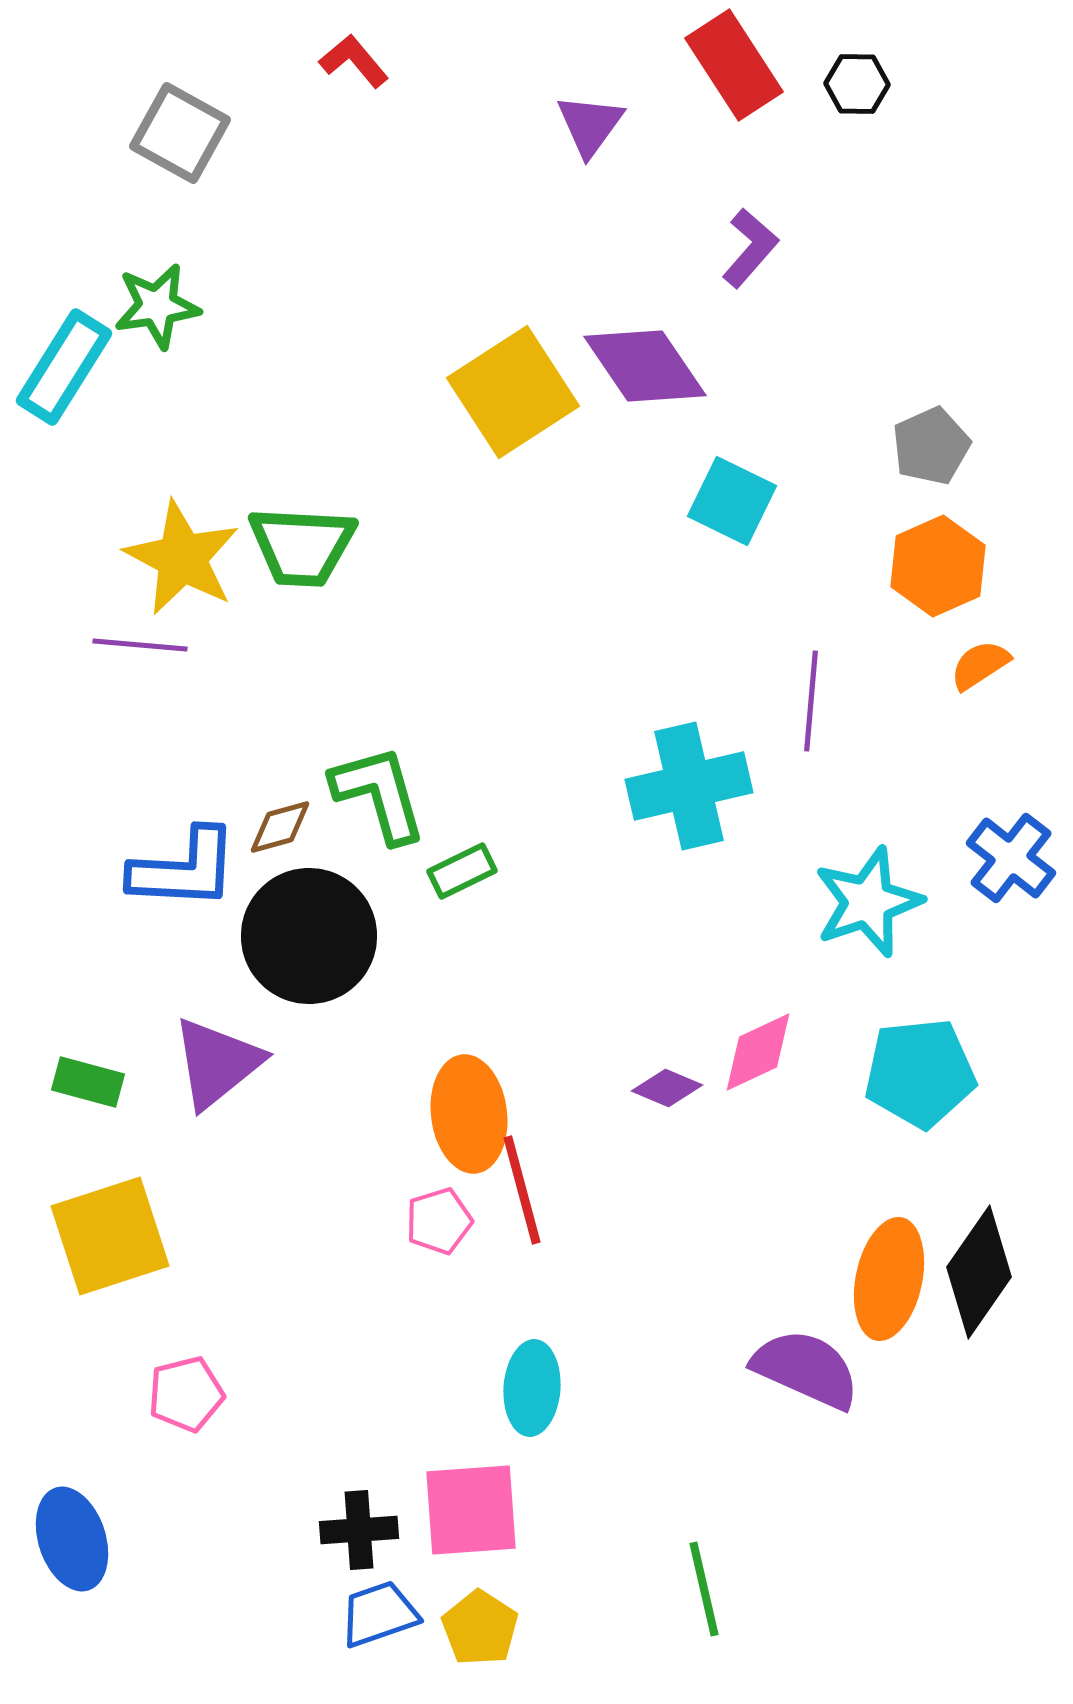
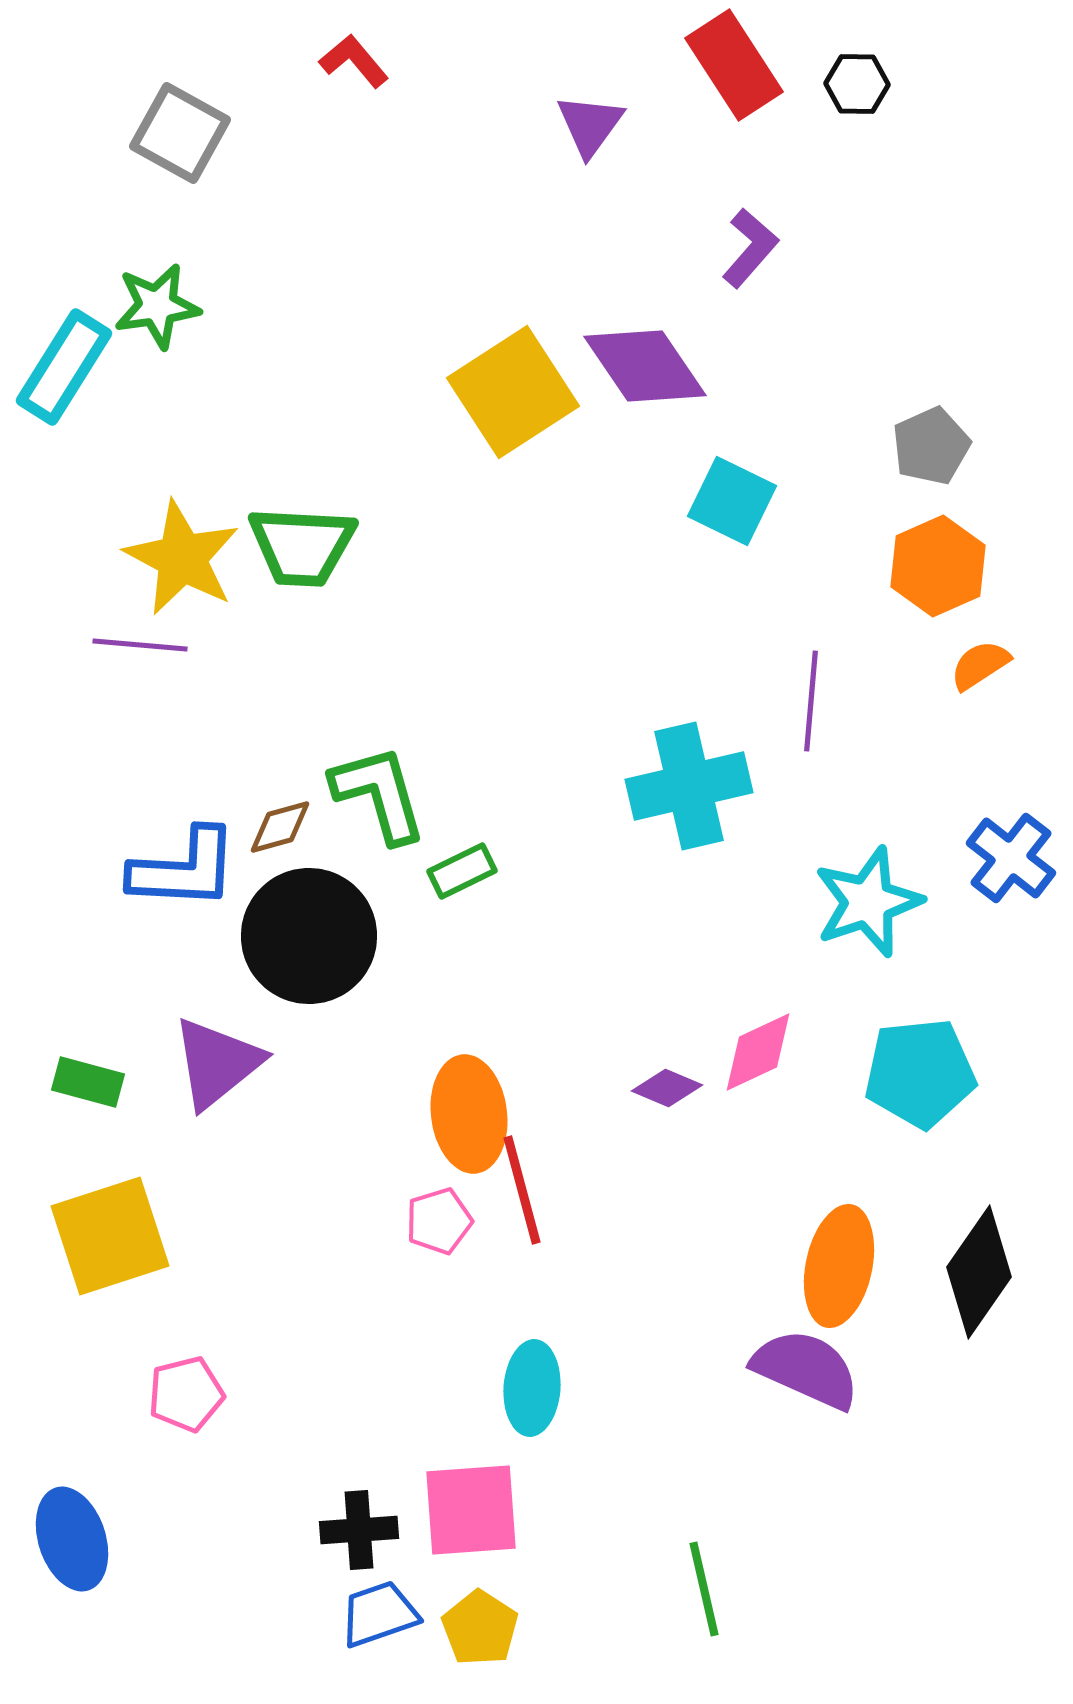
orange ellipse at (889, 1279): moved 50 px left, 13 px up
